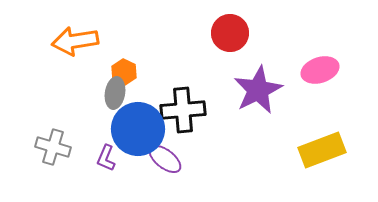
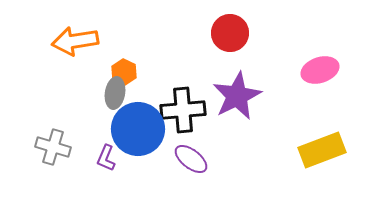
purple star: moved 21 px left, 6 px down
purple ellipse: moved 26 px right
